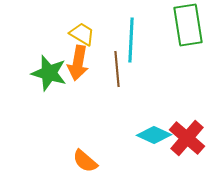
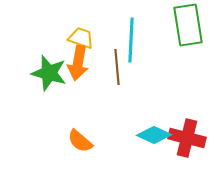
yellow trapezoid: moved 1 px left, 4 px down; rotated 12 degrees counterclockwise
brown line: moved 2 px up
red cross: rotated 27 degrees counterclockwise
orange semicircle: moved 5 px left, 20 px up
